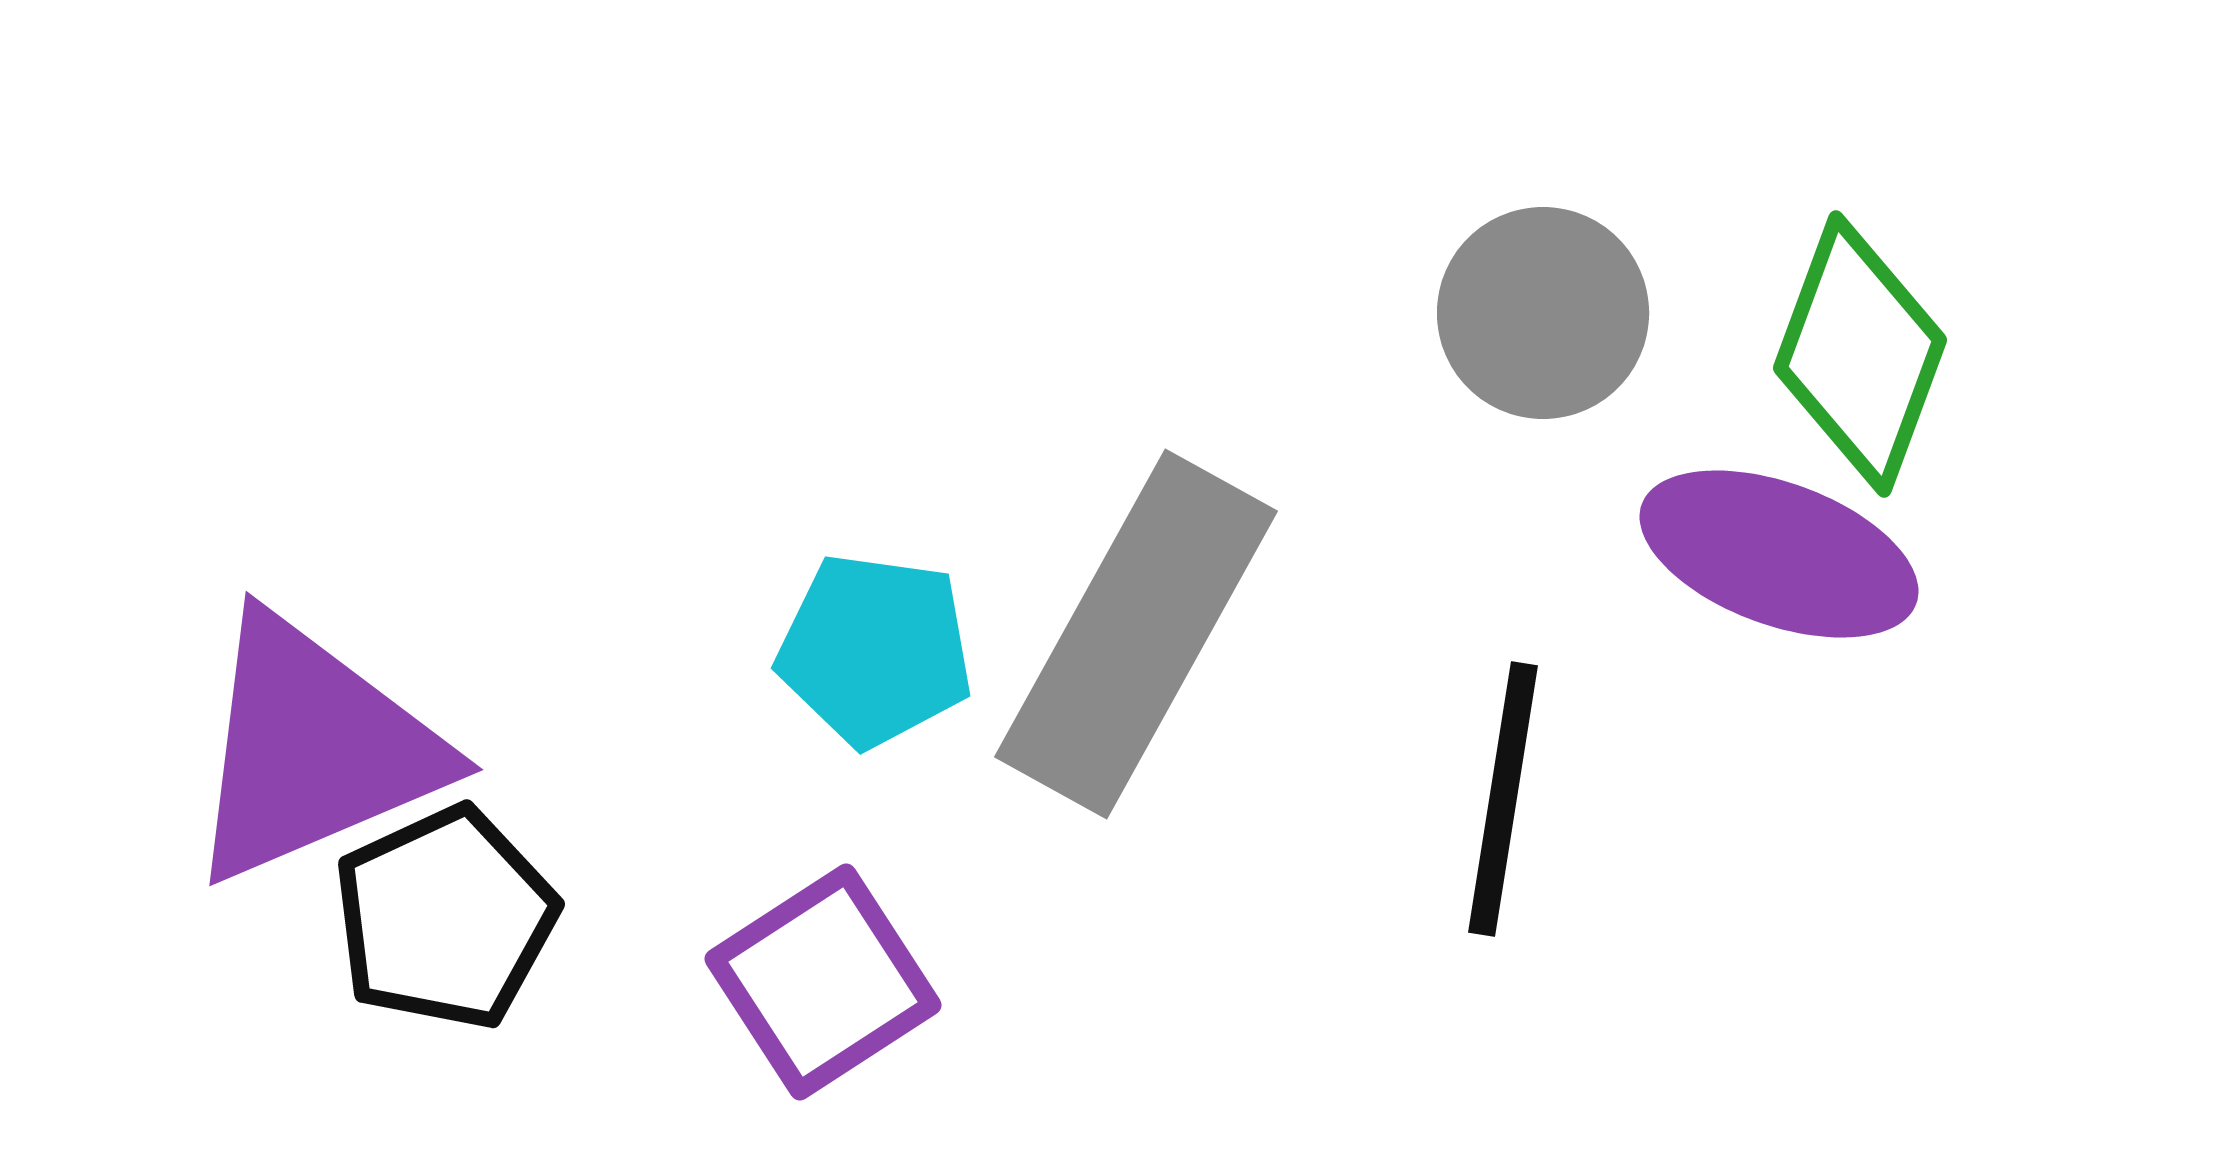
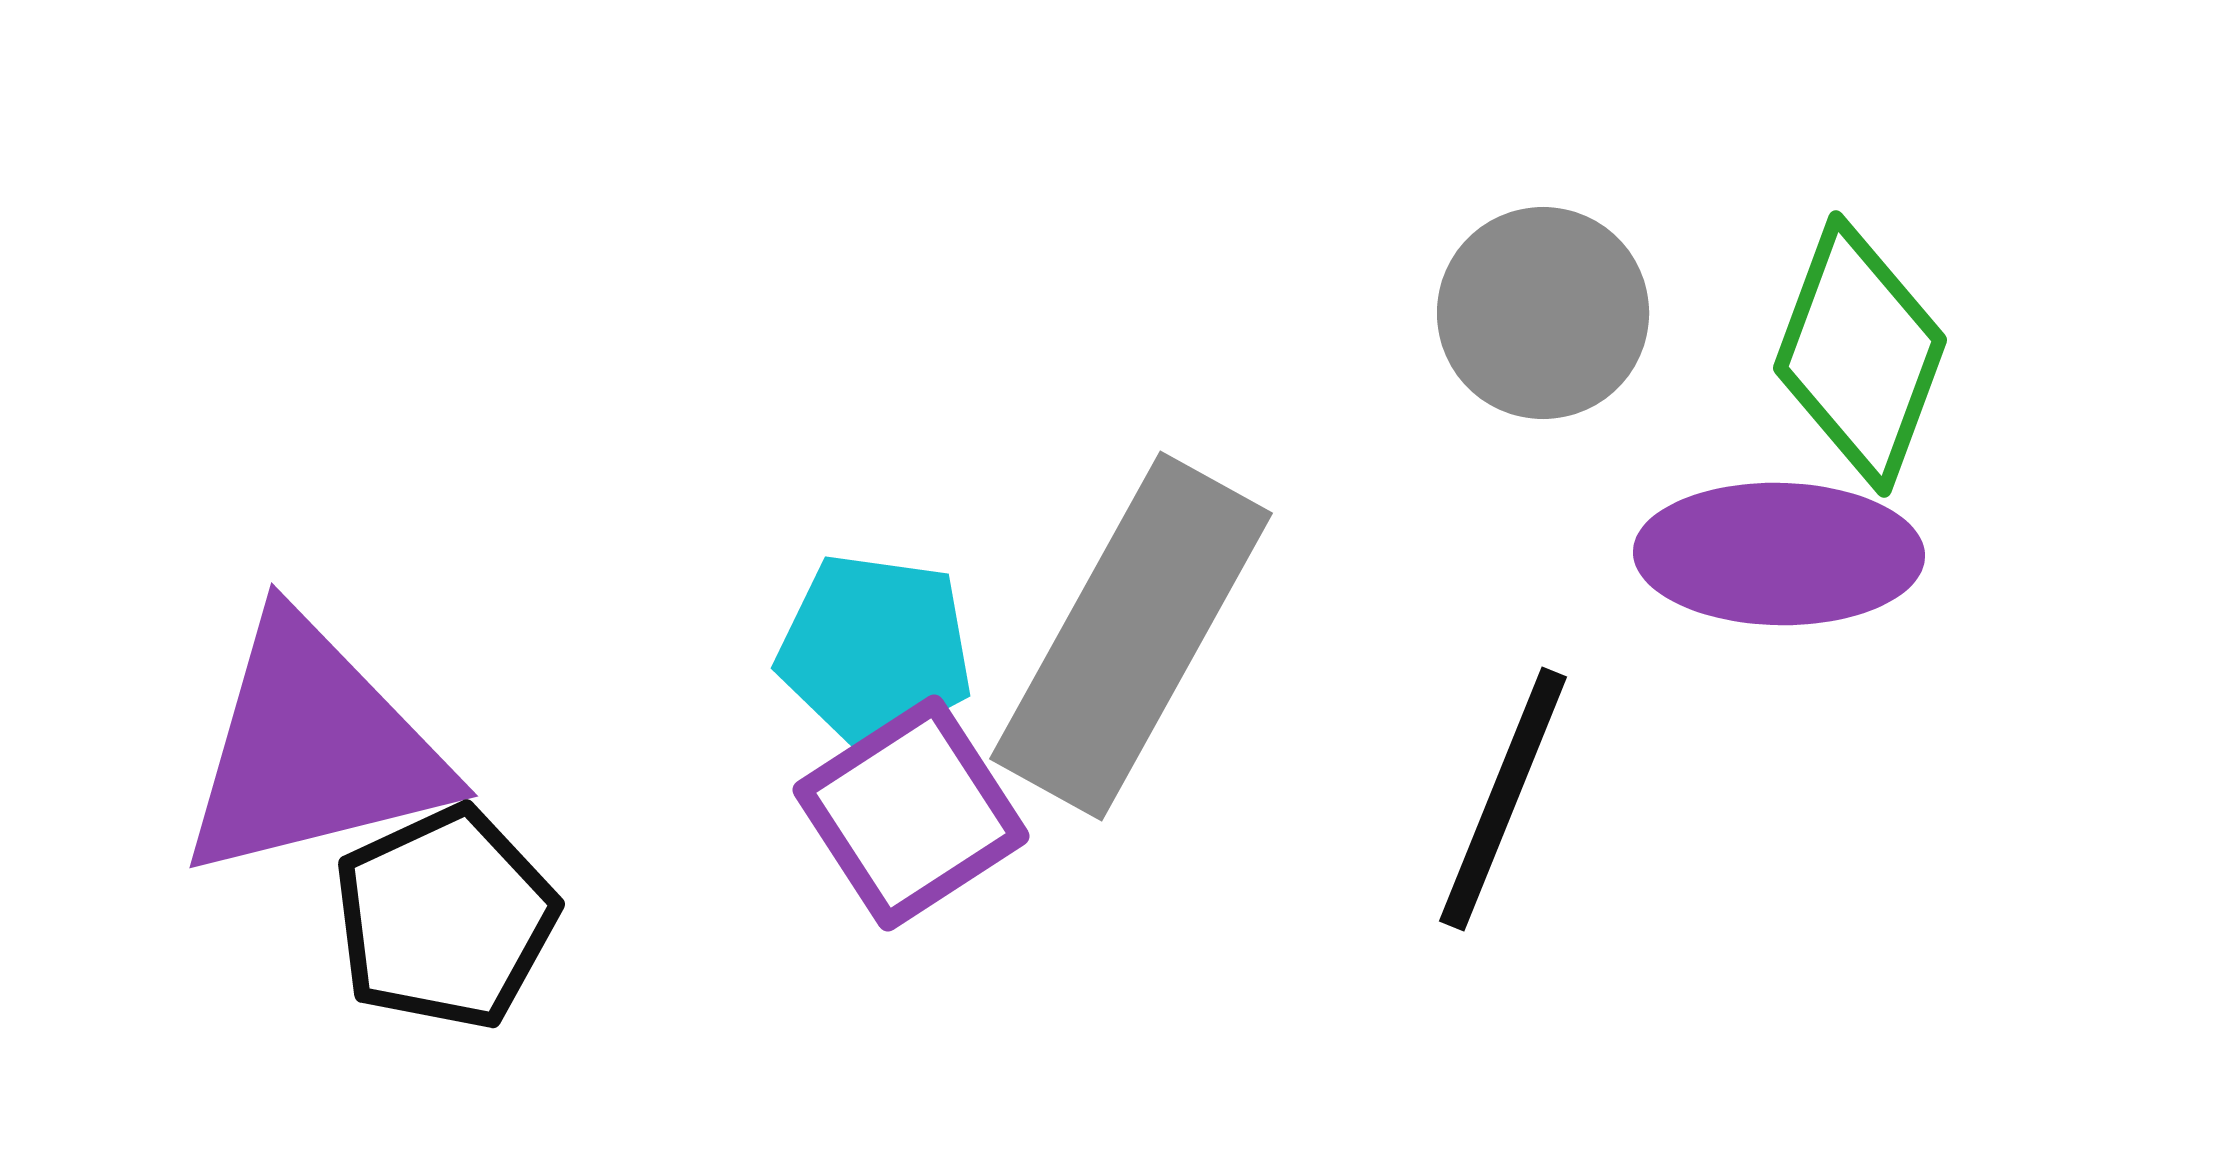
purple ellipse: rotated 19 degrees counterclockwise
gray rectangle: moved 5 px left, 2 px down
purple triangle: rotated 9 degrees clockwise
black line: rotated 13 degrees clockwise
purple square: moved 88 px right, 169 px up
